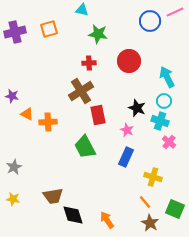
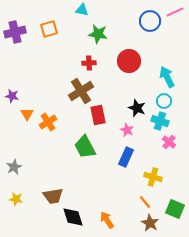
orange triangle: rotated 32 degrees clockwise
orange cross: rotated 30 degrees counterclockwise
yellow star: moved 3 px right
black diamond: moved 2 px down
